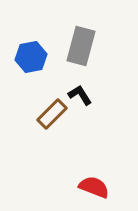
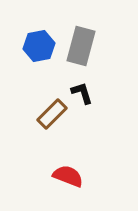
blue hexagon: moved 8 px right, 11 px up
black L-shape: moved 2 px right, 2 px up; rotated 15 degrees clockwise
red semicircle: moved 26 px left, 11 px up
